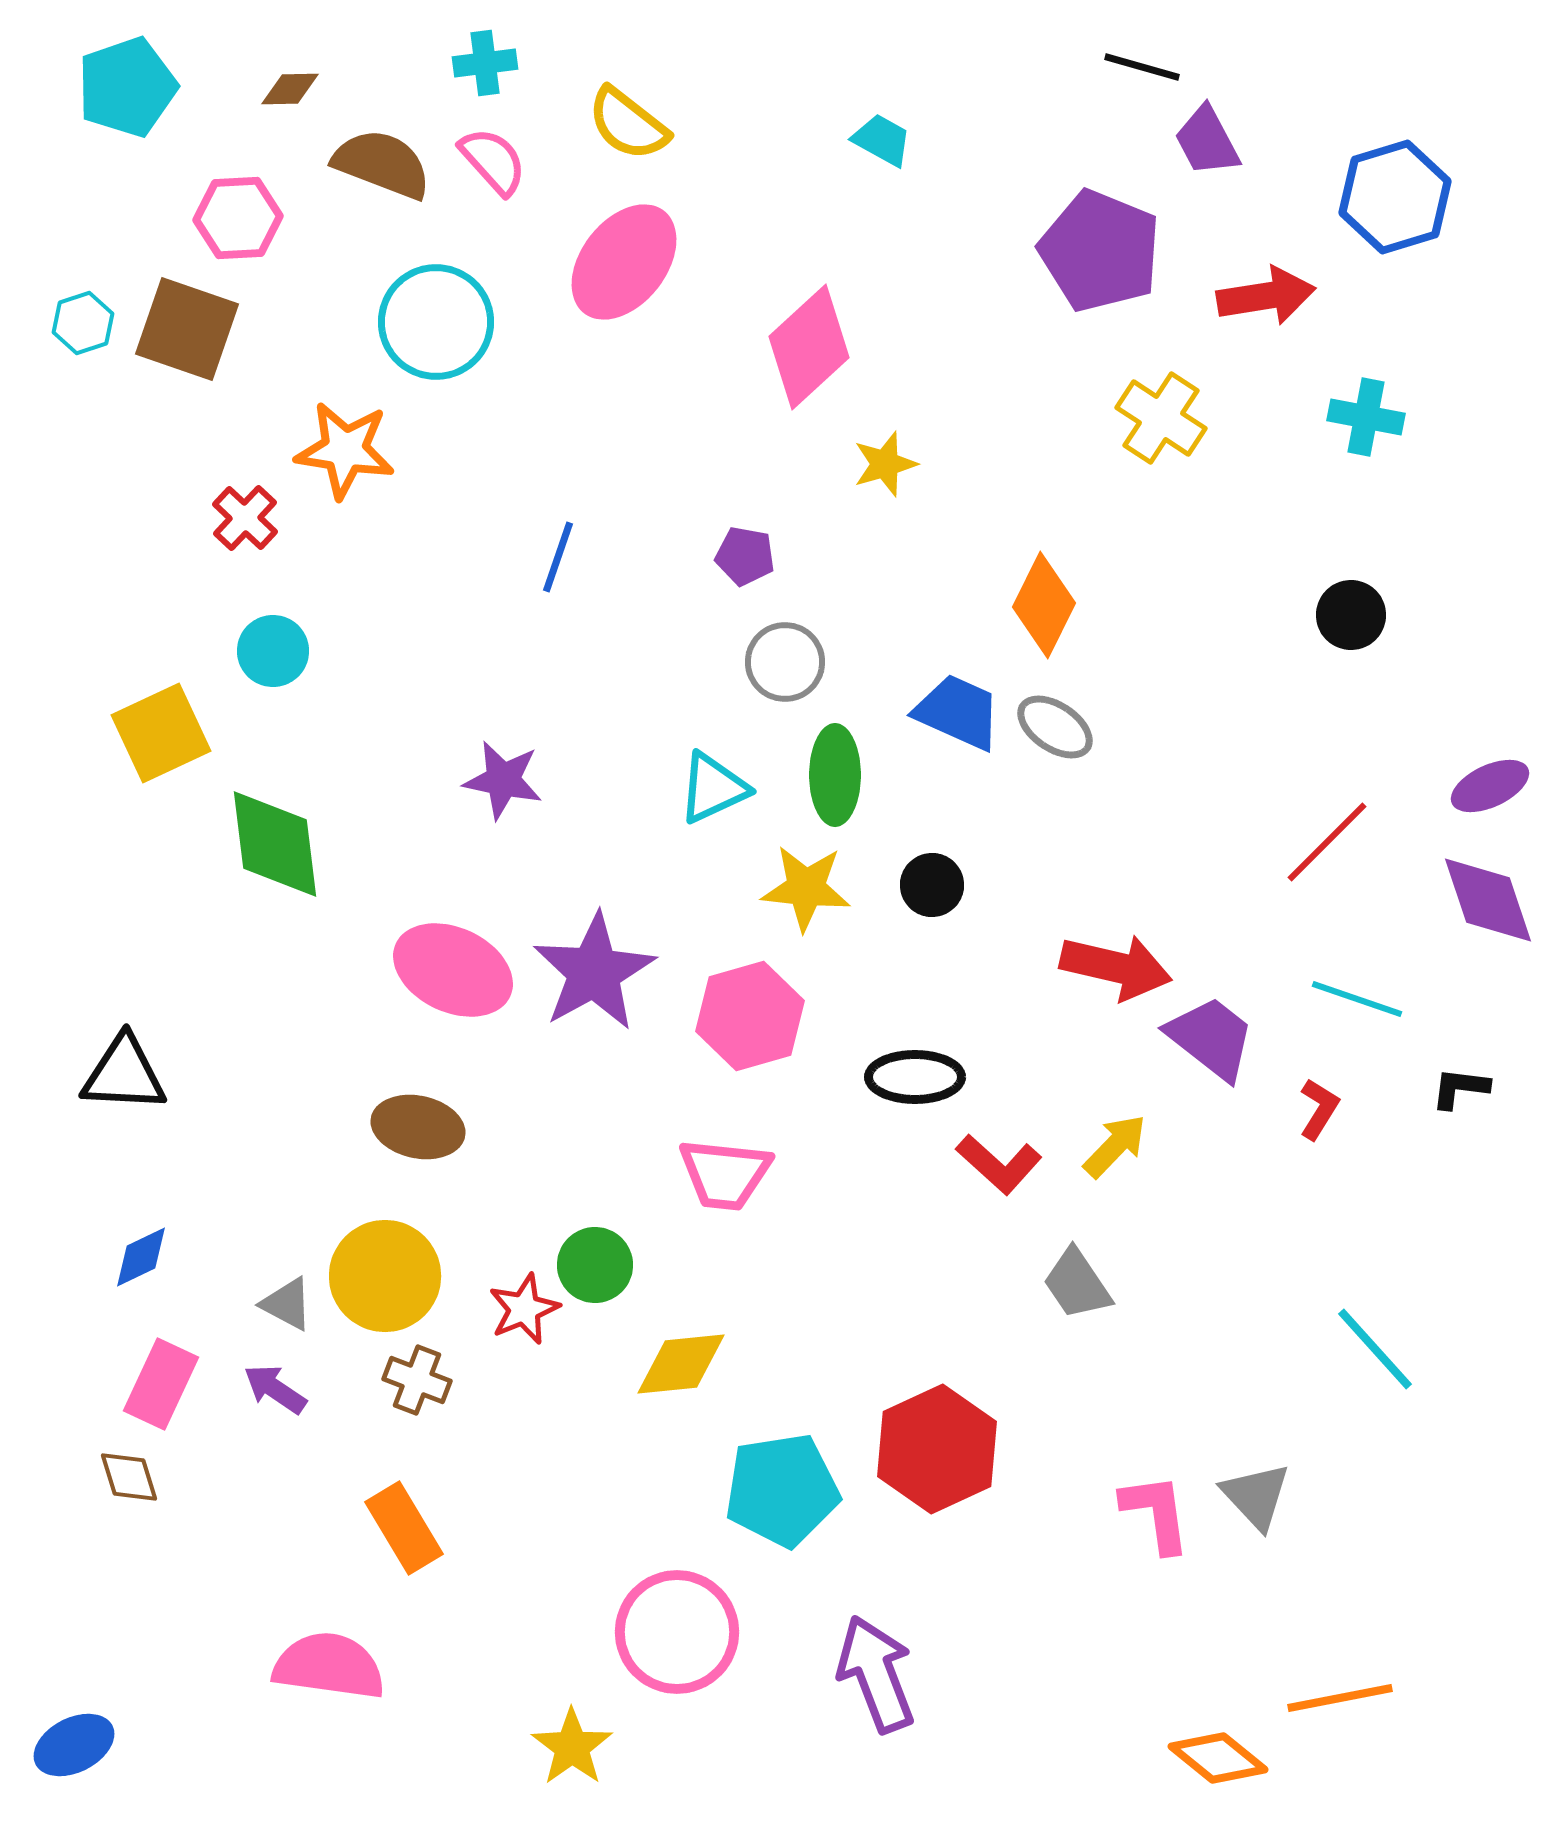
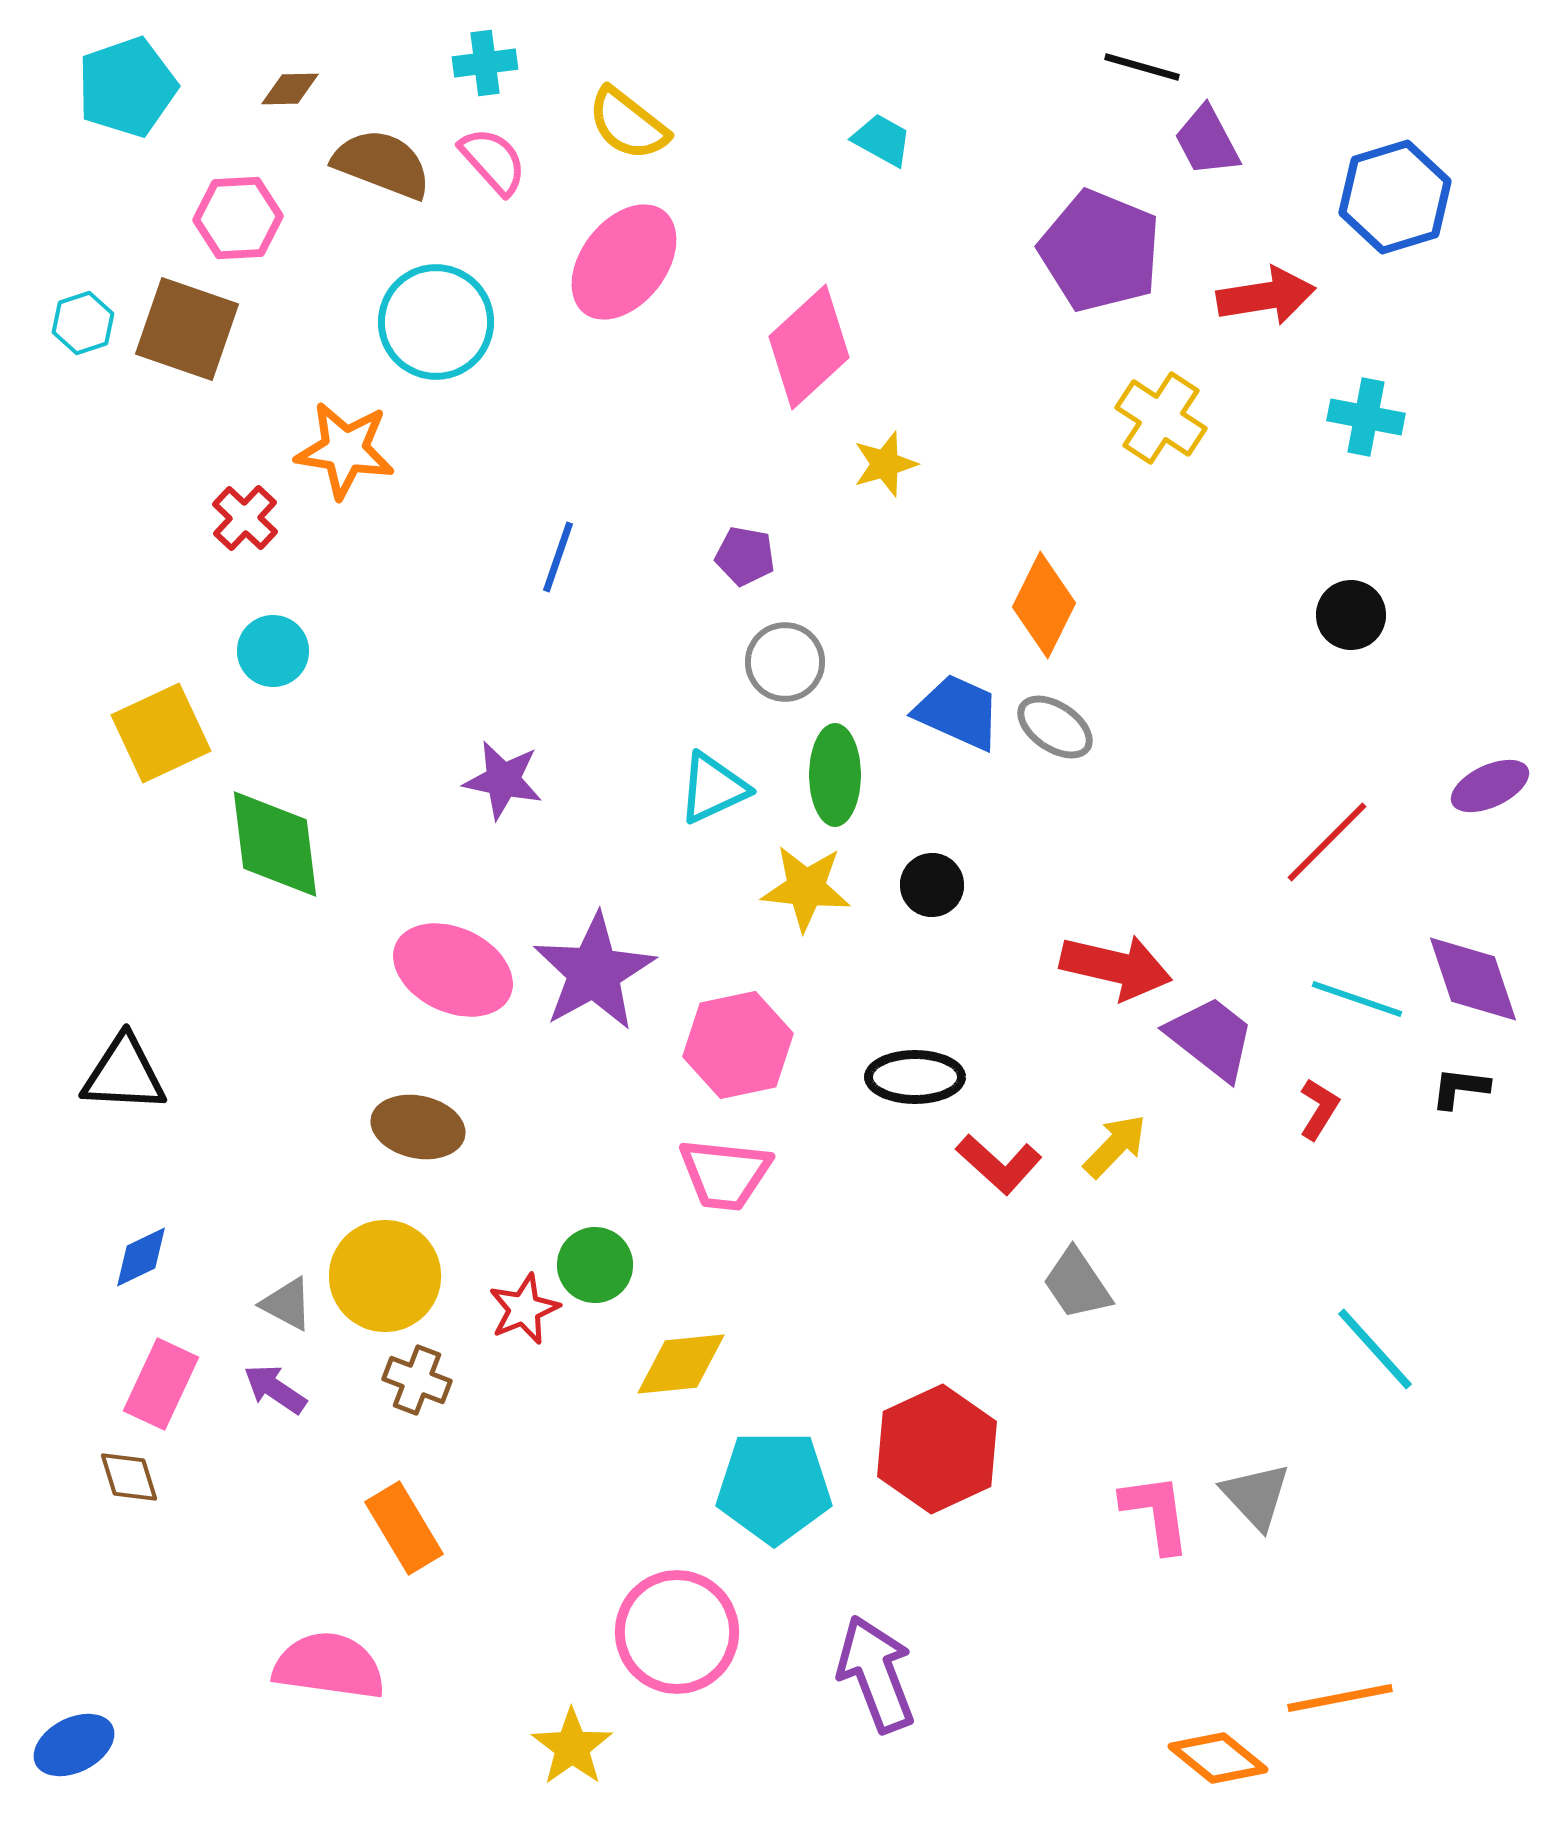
purple diamond at (1488, 900): moved 15 px left, 79 px down
pink hexagon at (750, 1016): moved 12 px left, 29 px down; rotated 4 degrees clockwise
cyan pentagon at (782, 1490): moved 8 px left, 3 px up; rotated 9 degrees clockwise
